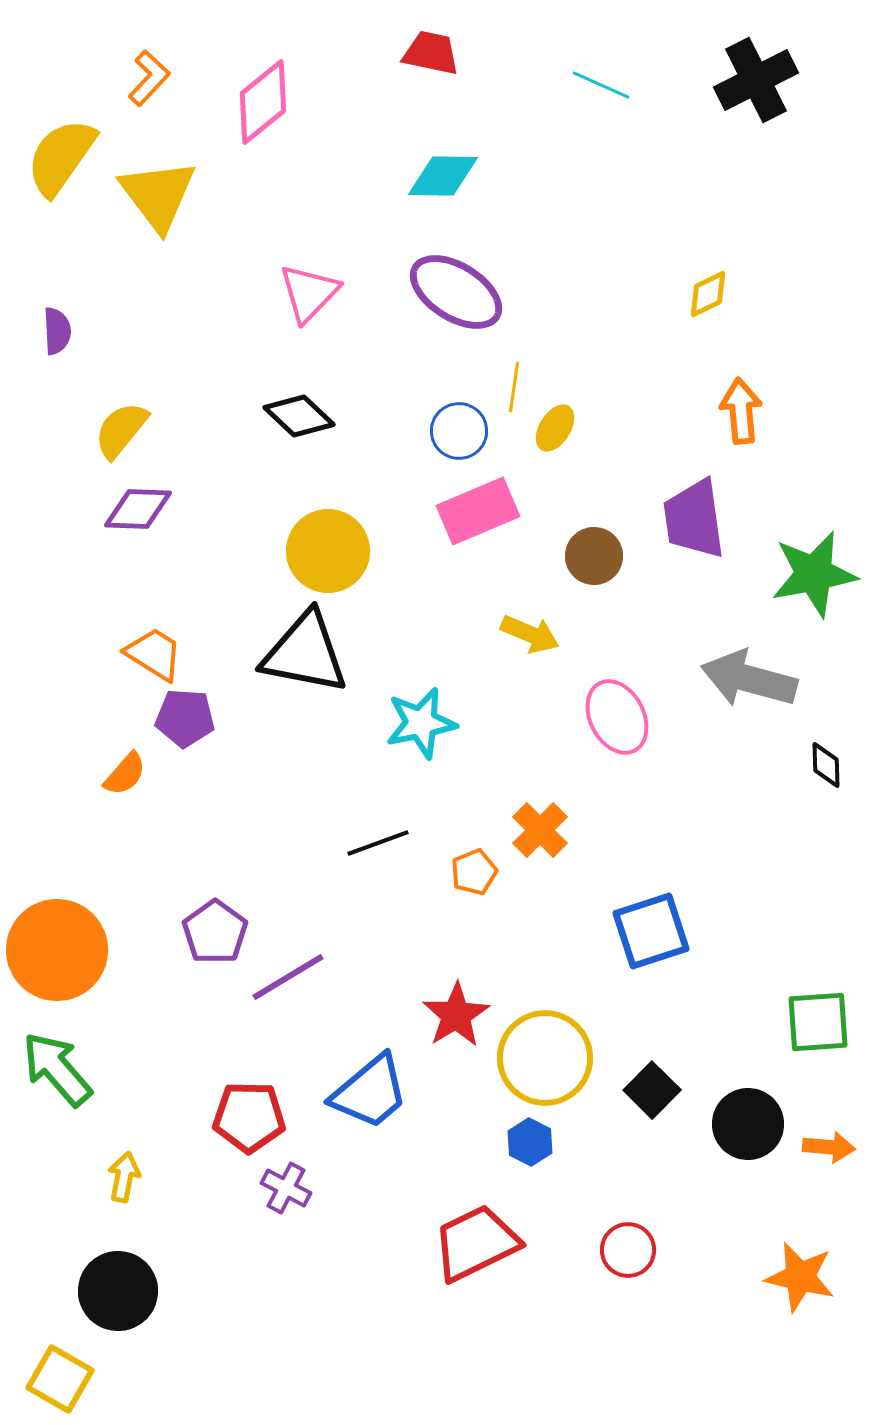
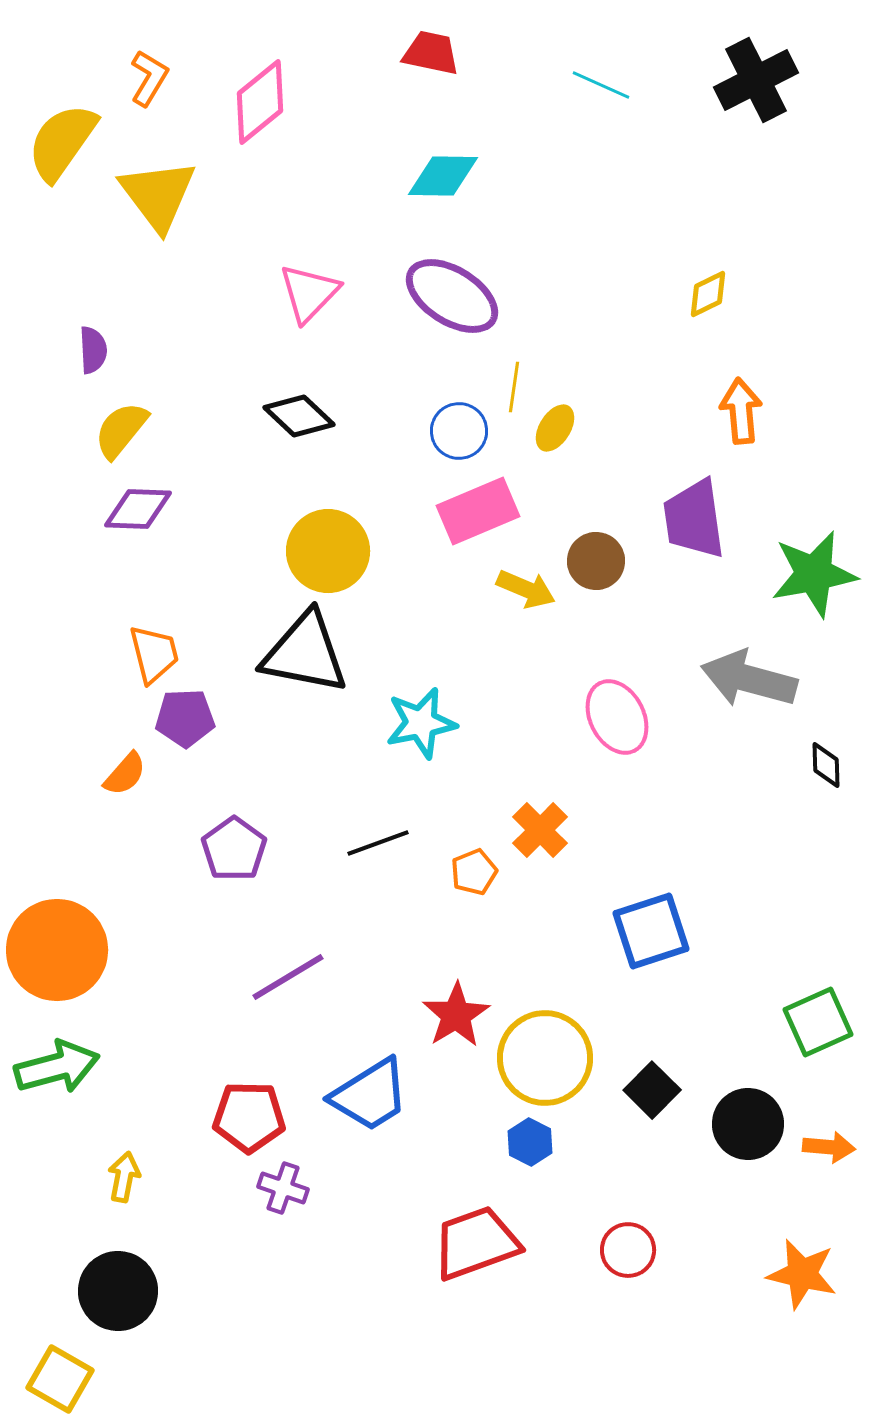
orange L-shape at (149, 78): rotated 12 degrees counterclockwise
pink diamond at (263, 102): moved 3 px left
yellow semicircle at (61, 157): moved 1 px right, 15 px up
purple ellipse at (456, 292): moved 4 px left, 4 px down
purple semicircle at (57, 331): moved 36 px right, 19 px down
brown circle at (594, 556): moved 2 px right, 5 px down
yellow arrow at (530, 634): moved 4 px left, 45 px up
orange trapezoid at (154, 654): rotated 44 degrees clockwise
purple pentagon at (185, 718): rotated 6 degrees counterclockwise
purple pentagon at (215, 932): moved 19 px right, 83 px up
green square at (818, 1022): rotated 20 degrees counterclockwise
green arrow at (57, 1069): moved 2 px up; rotated 116 degrees clockwise
blue trapezoid at (370, 1092): moved 3 px down; rotated 8 degrees clockwise
purple cross at (286, 1188): moved 3 px left; rotated 9 degrees counterclockwise
red trapezoid at (476, 1243): rotated 6 degrees clockwise
orange star at (800, 1277): moved 2 px right, 3 px up
